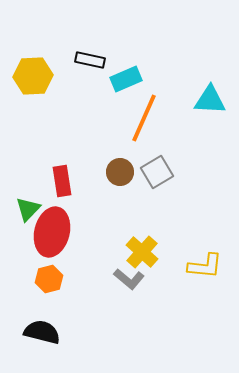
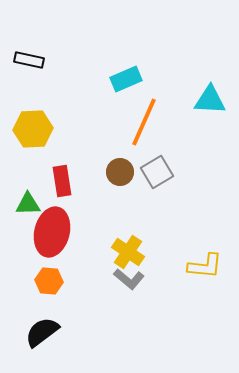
black rectangle: moved 61 px left
yellow hexagon: moved 53 px down
orange line: moved 4 px down
green triangle: moved 5 px up; rotated 44 degrees clockwise
yellow cross: moved 14 px left; rotated 8 degrees counterclockwise
orange hexagon: moved 2 px down; rotated 20 degrees clockwise
black semicircle: rotated 51 degrees counterclockwise
